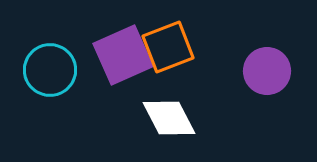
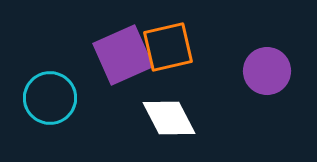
orange square: rotated 8 degrees clockwise
cyan circle: moved 28 px down
